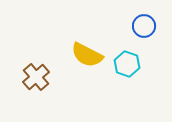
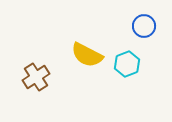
cyan hexagon: rotated 20 degrees clockwise
brown cross: rotated 8 degrees clockwise
